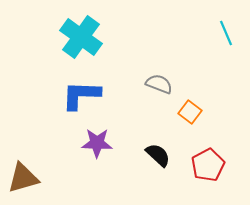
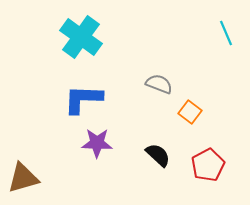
blue L-shape: moved 2 px right, 4 px down
